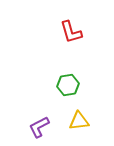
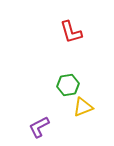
yellow triangle: moved 4 px right, 14 px up; rotated 15 degrees counterclockwise
